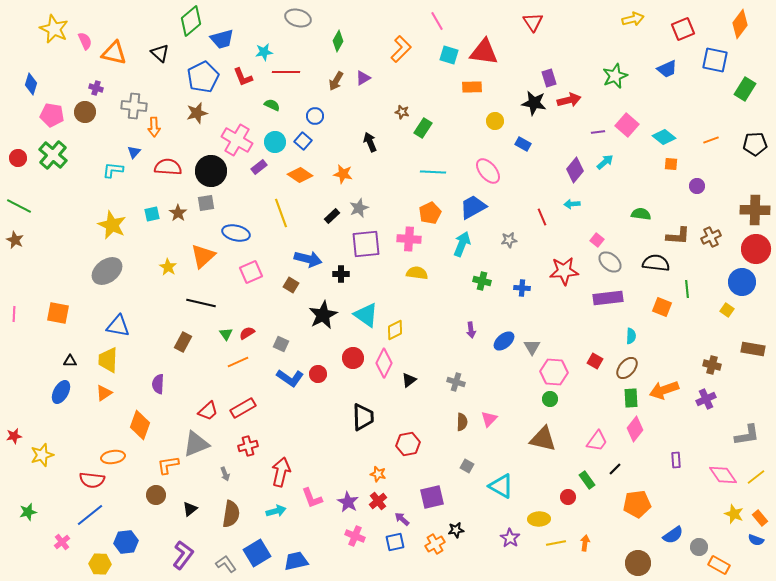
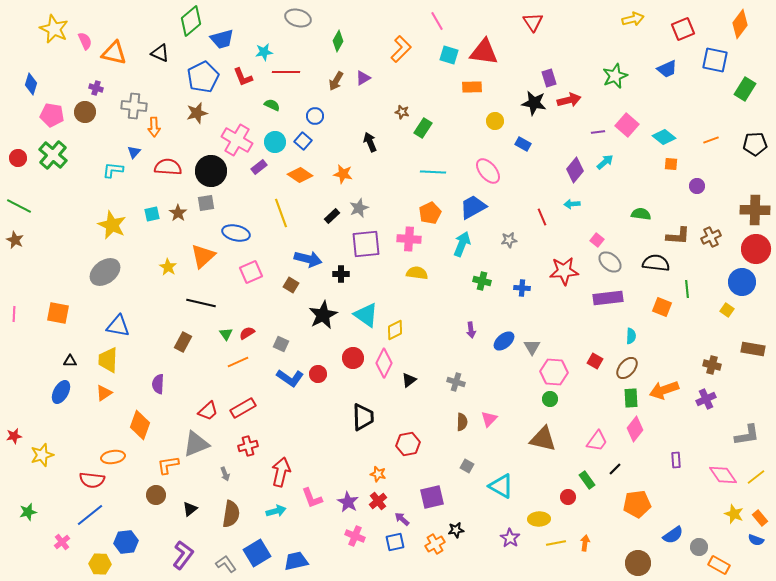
black triangle at (160, 53): rotated 18 degrees counterclockwise
gray ellipse at (107, 271): moved 2 px left, 1 px down
